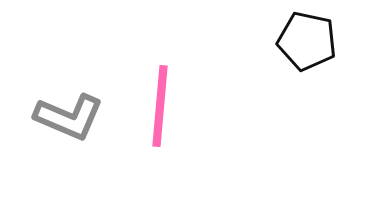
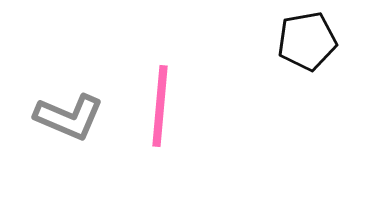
black pentagon: rotated 22 degrees counterclockwise
